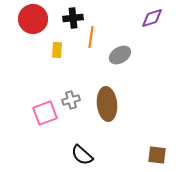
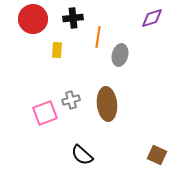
orange line: moved 7 px right
gray ellipse: rotated 45 degrees counterclockwise
brown square: rotated 18 degrees clockwise
